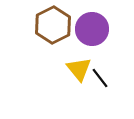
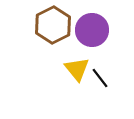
purple circle: moved 1 px down
yellow triangle: moved 2 px left
